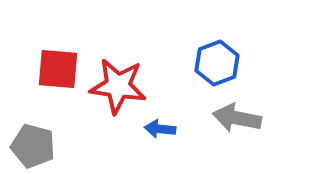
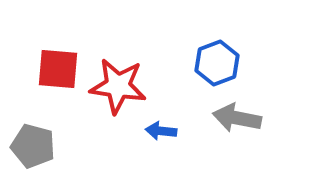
blue arrow: moved 1 px right, 2 px down
